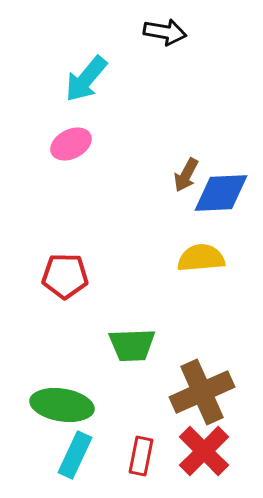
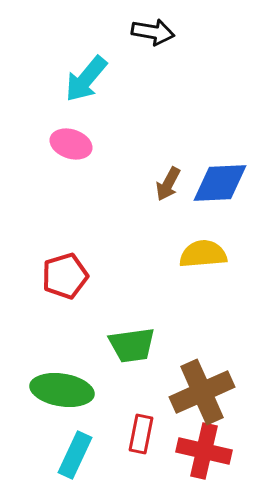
black arrow: moved 12 px left
pink ellipse: rotated 45 degrees clockwise
brown arrow: moved 18 px left, 9 px down
blue diamond: moved 1 px left, 10 px up
yellow semicircle: moved 2 px right, 4 px up
red pentagon: rotated 18 degrees counterclockwise
green trapezoid: rotated 6 degrees counterclockwise
green ellipse: moved 15 px up
red cross: rotated 32 degrees counterclockwise
red rectangle: moved 22 px up
